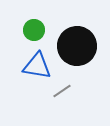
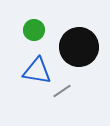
black circle: moved 2 px right, 1 px down
blue triangle: moved 5 px down
